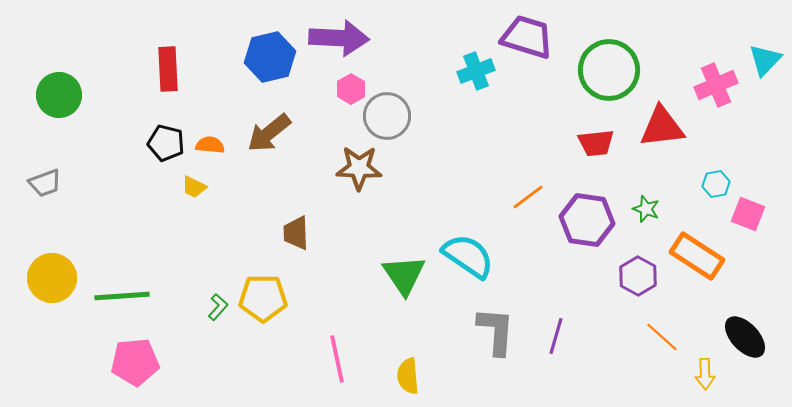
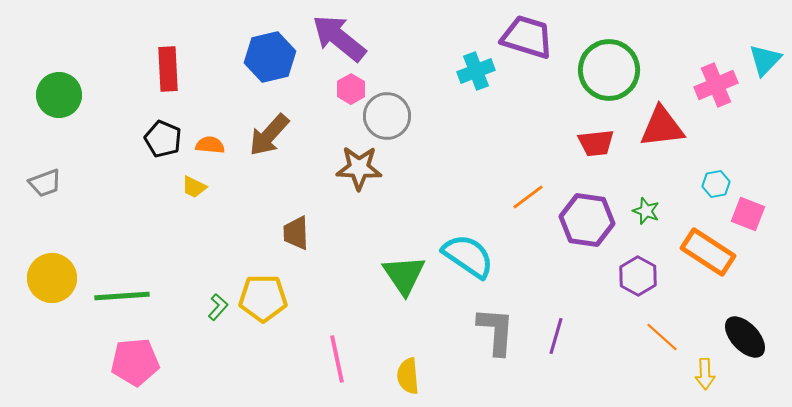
purple arrow at (339, 38): rotated 144 degrees counterclockwise
brown arrow at (269, 133): moved 2 px down; rotated 9 degrees counterclockwise
black pentagon at (166, 143): moved 3 px left, 4 px up; rotated 9 degrees clockwise
green star at (646, 209): moved 2 px down
orange rectangle at (697, 256): moved 11 px right, 4 px up
